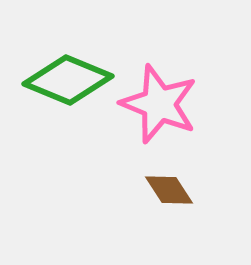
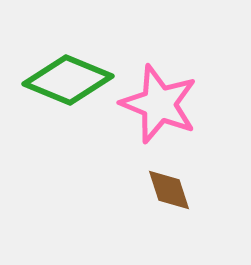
brown diamond: rotated 15 degrees clockwise
